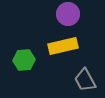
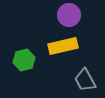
purple circle: moved 1 px right, 1 px down
green hexagon: rotated 10 degrees counterclockwise
